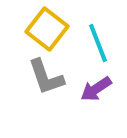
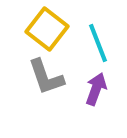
purple arrow: rotated 144 degrees clockwise
